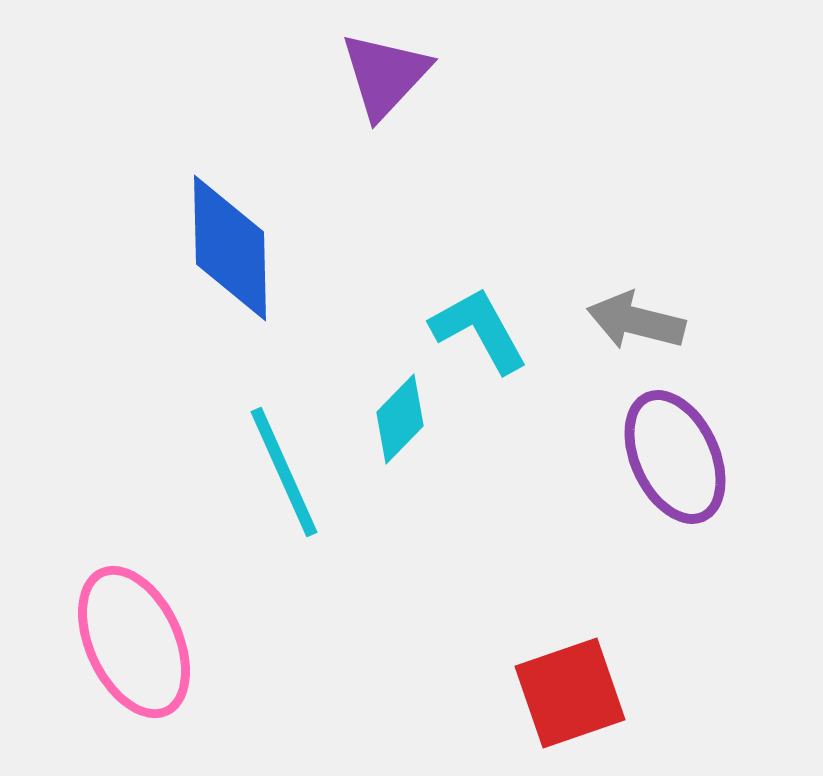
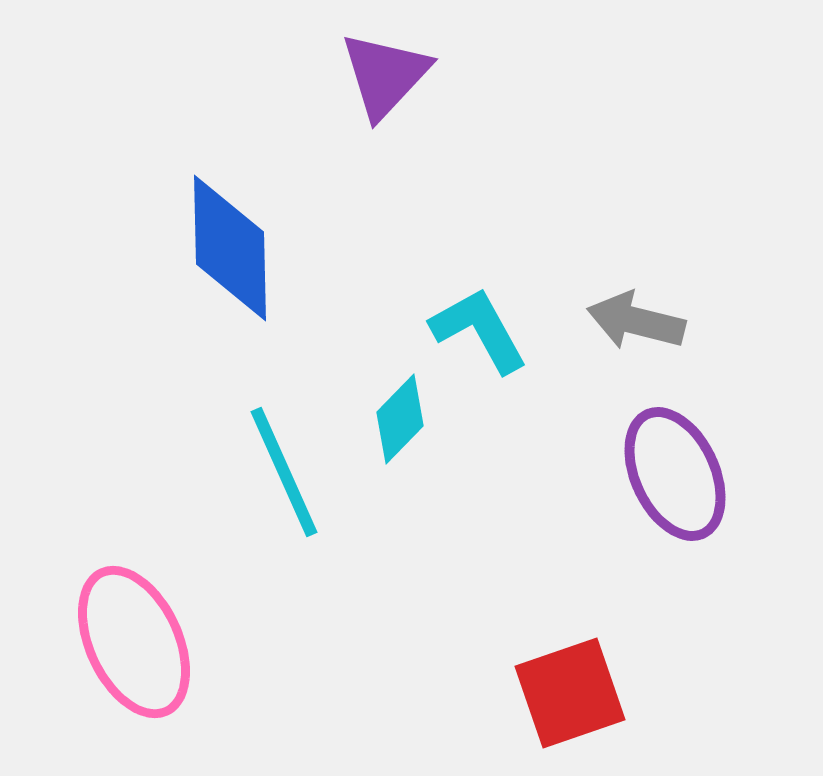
purple ellipse: moved 17 px down
